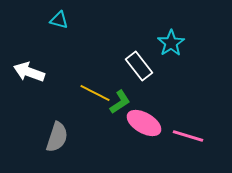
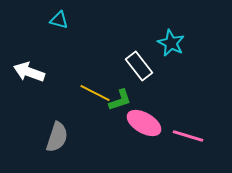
cyan star: rotated 12 degrees counterclockwise
green L-shape: moved 2 px up; rotated 15 degrees clockwise
